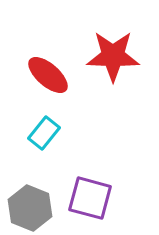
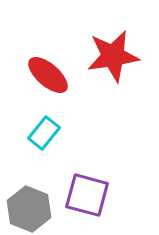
red star: rotated 10 degrees counterclockwise
purple square: moved 3 px left, 3 px up
gray hexagon: moved 1 px left, 1 px down
